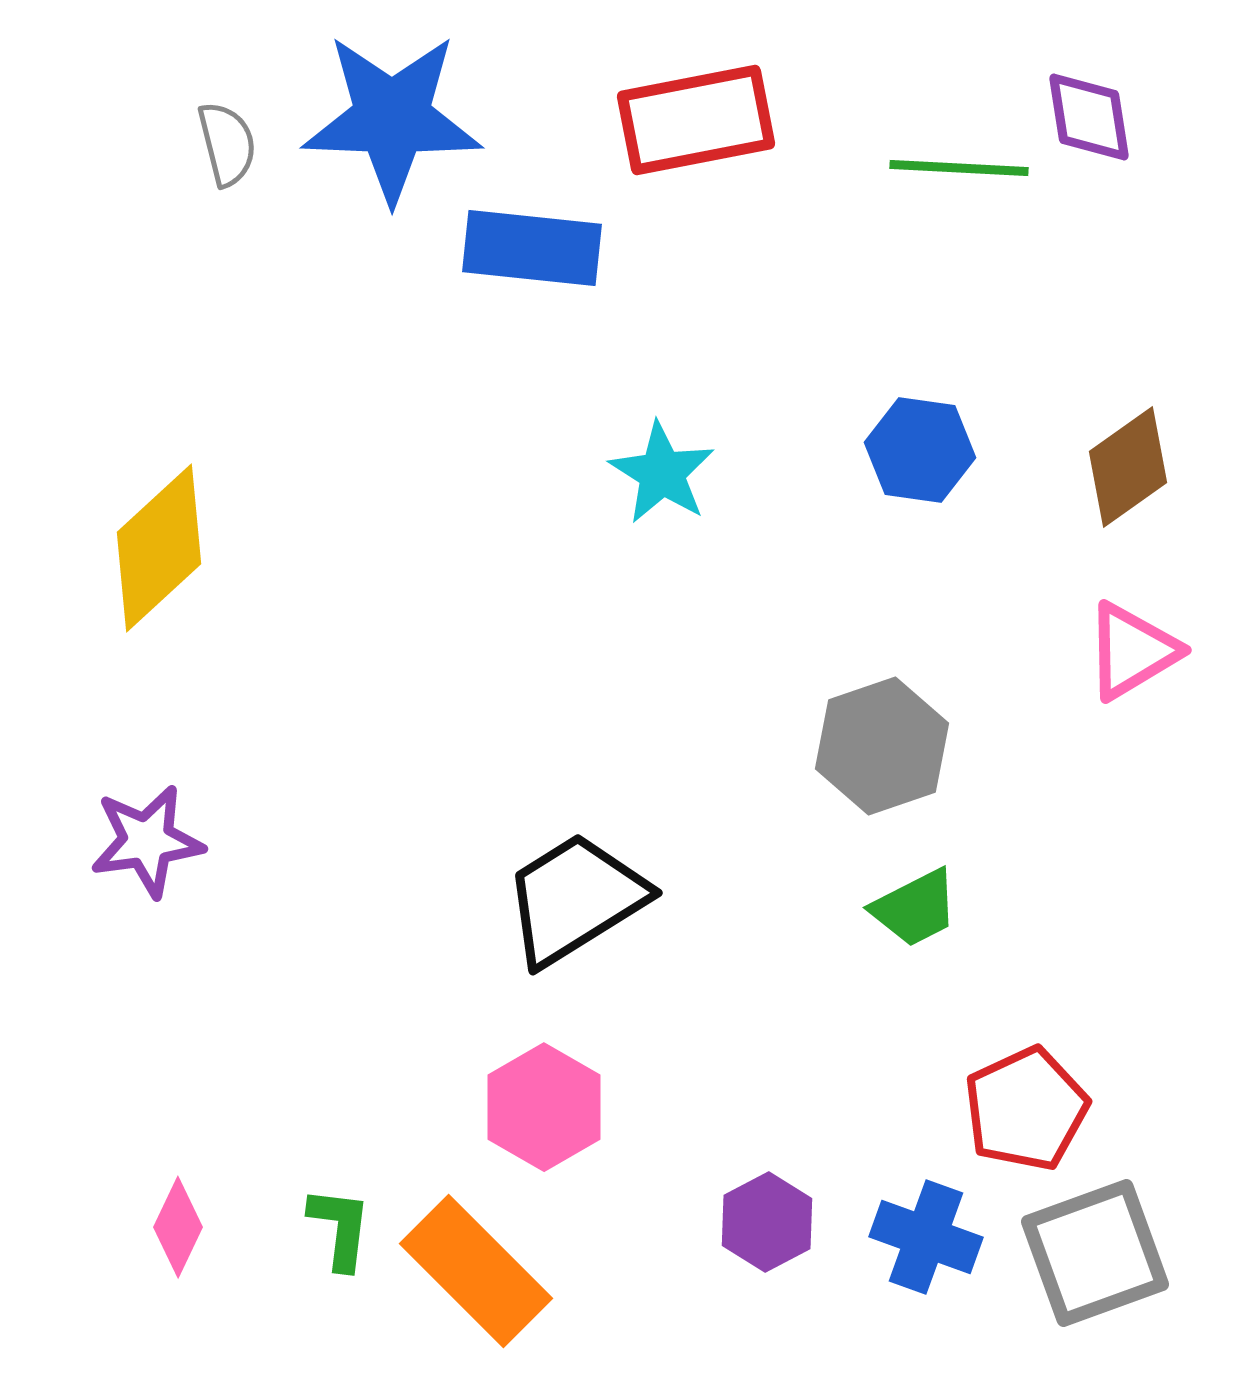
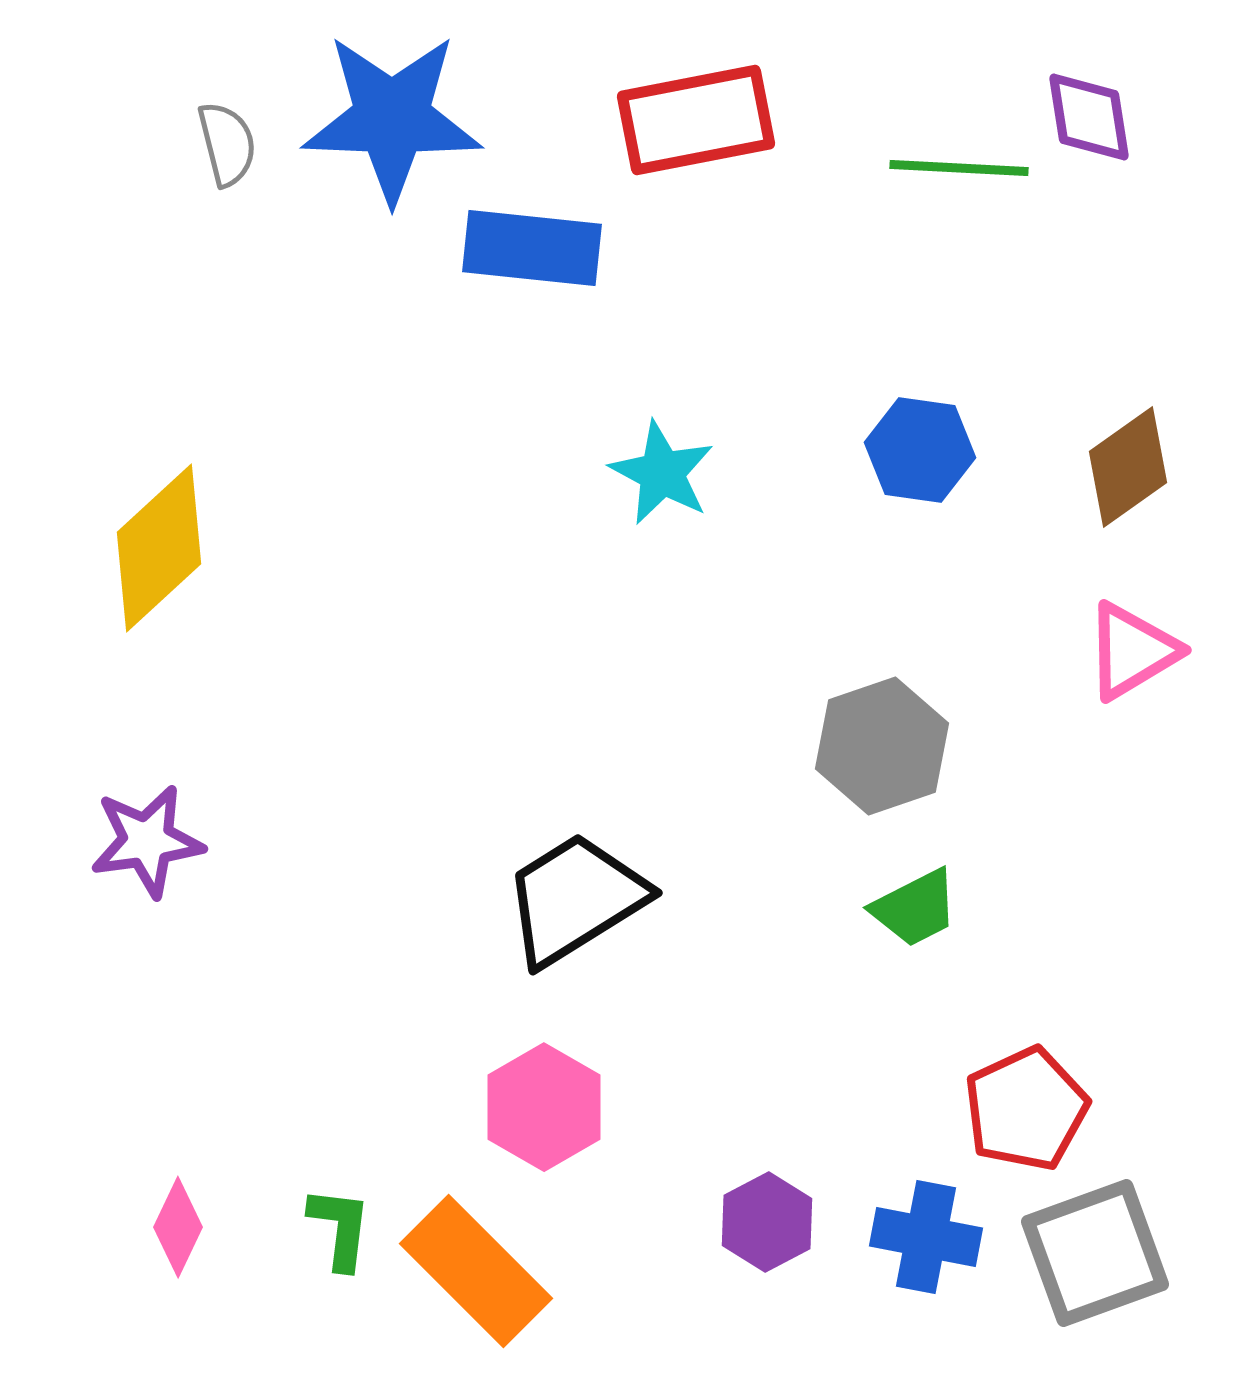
cyan star: rotated 4 degrees counterclockwise
blue cross: rotated 9 degrees counterclockwise
